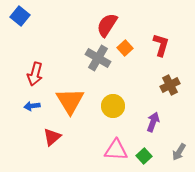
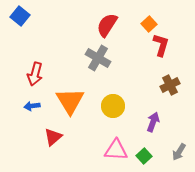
orange square: moved 24 px right, 24 px up
red triangle: moved 1 px right
